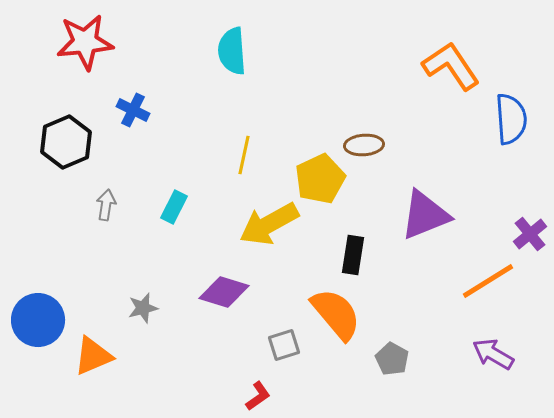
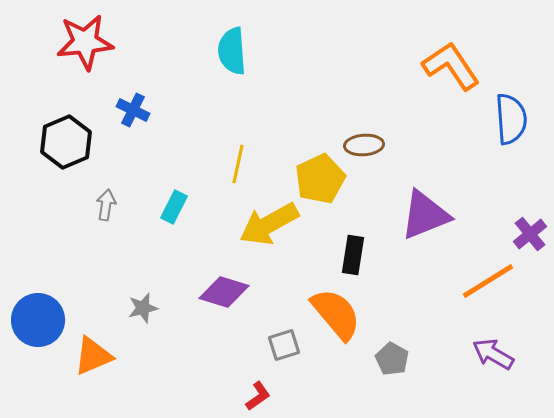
yellow line: moved 6 px left, 9 px down
